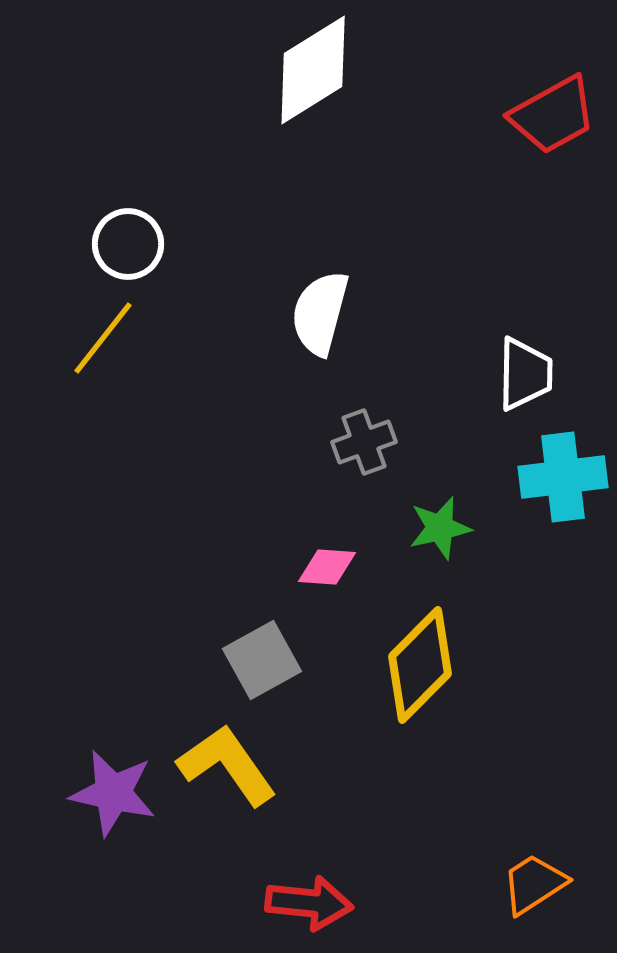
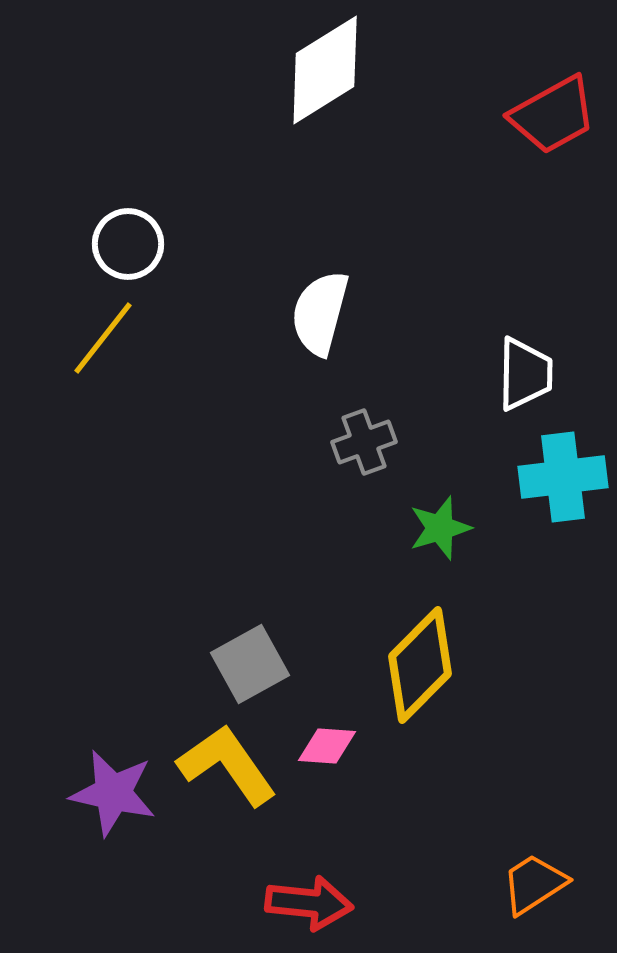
white diamond: moved 12 px right
green star: rotated 4 degrees counterclockwise
pink diamond: moved 179 px down
gray square: moved 12 px left, 4 px down
